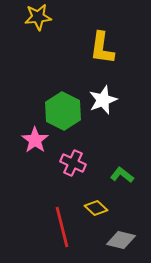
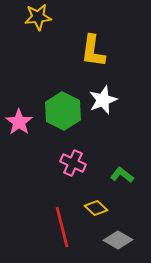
yellow L-shape: moved 9 px left, 3 px down
pink star: moved 16 px left, 18 px up
gray diamond: moved 3 px left; rotated 16 degrees clockwise
